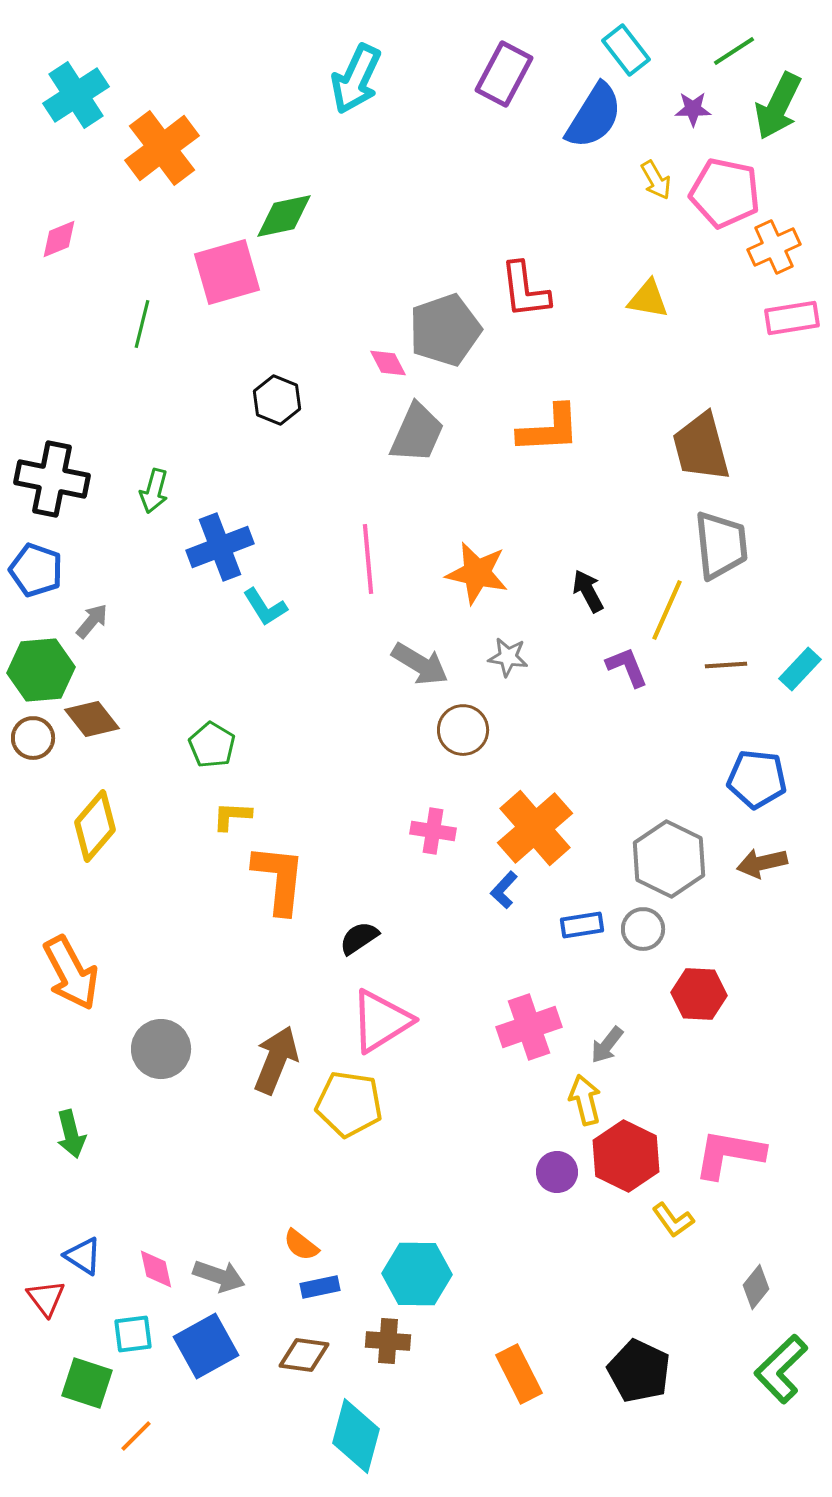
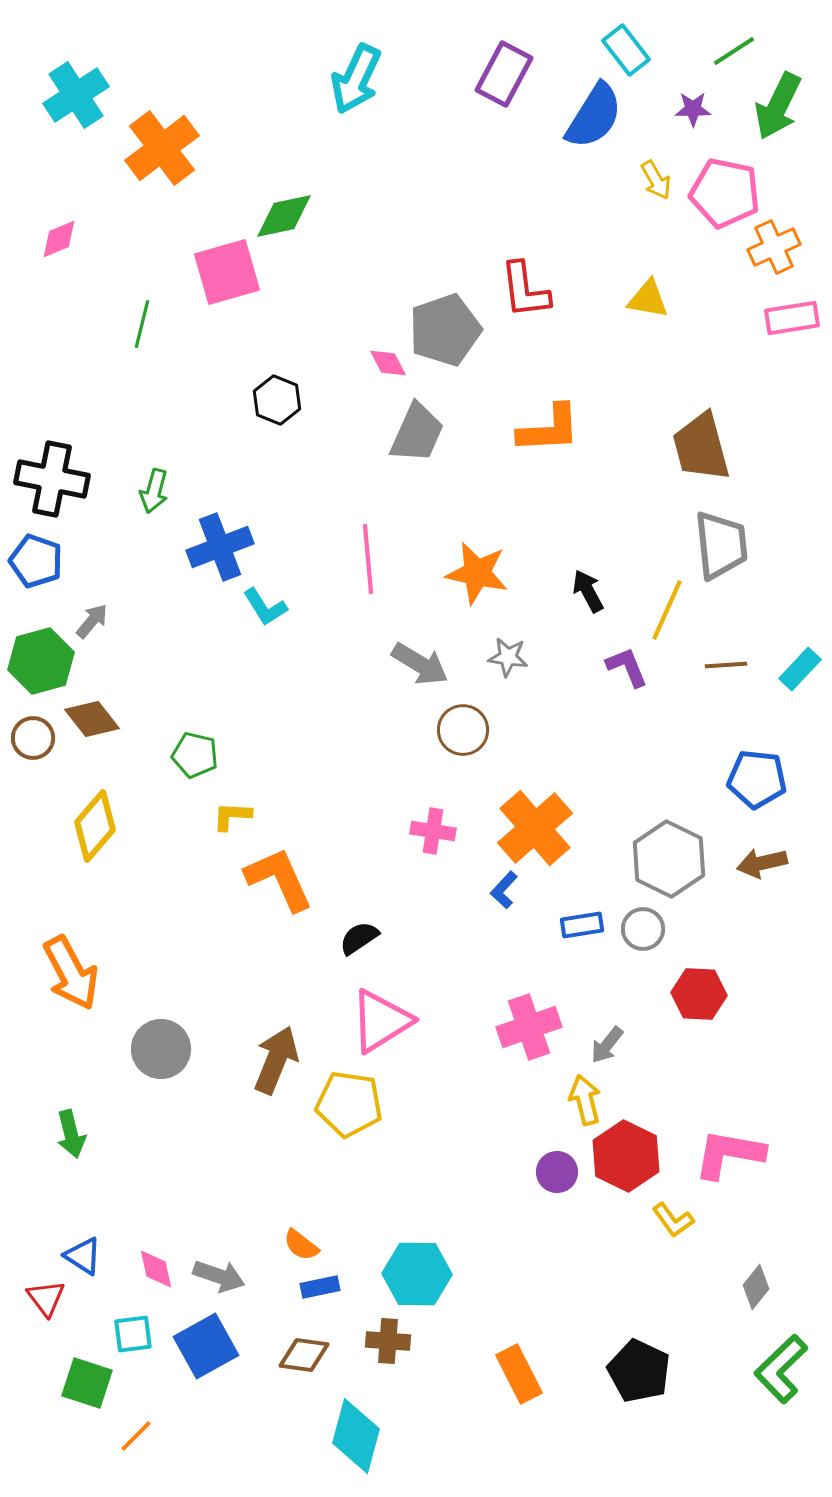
blue pentagon at (36, 570): moved 9 px up
green hexagon at (41, 670): moved 9 px up; rotated 10 degrees counterclockwise
green pentagon at (212, 745): moved 17 px left, 10 px down; rotated 18 degrees counterclockwise
orange L-shape at (279, 879): rotated 30 degrees counterclockwise
